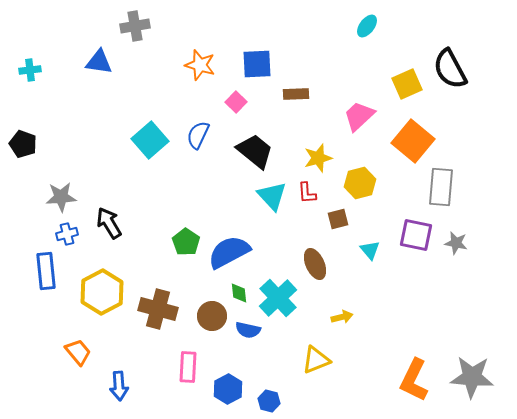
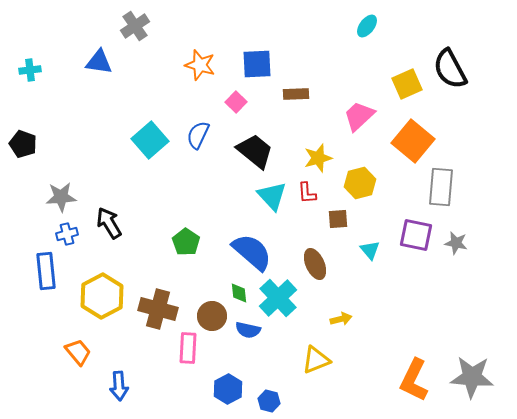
gray cross at (135, 26): rotated 24 degrees counterclockwise
brown square at (338, 219): rotated 10 degrees clockwise
blue semicircle at (229, 252): moved 23 px right; rotated 69 degrees clockwise
yellow hexagon at (102, 292): moved 4 px down
yellow arrow at (342, 317): moved 1 px left, 2 px down
pink rectangle at (188, 367): moved 19 px up
